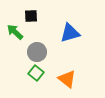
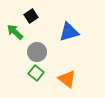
black square: rotated 32 degrees counterclockwise
blue triangle: moved 1 px left, 1 px up
